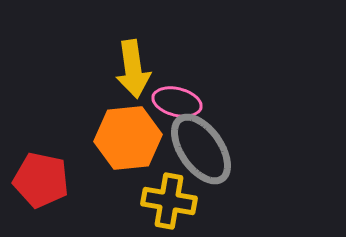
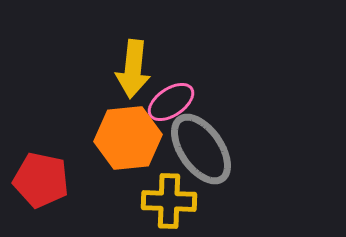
yellow arrow: rotated 14 degrees clockwise
pink ellipse: moved 6 px left; rotated 48 degrees counterclockwise
yellow cross: rotated 8 degrees counterclockwise
